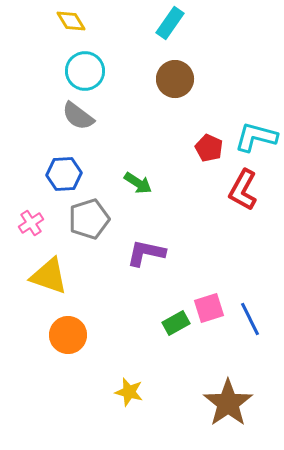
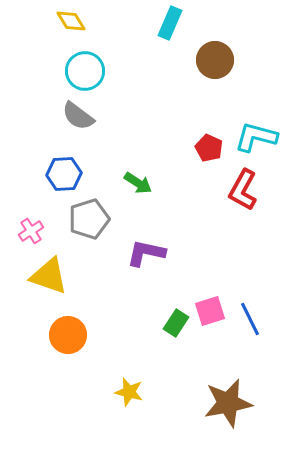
cyan rectangle: rotated 12 degrees counterclockwise
brown circle: moved 40 px right, 19 px up
pink cross: moved 8 px down
pink square: moved 1 px right, 3 px down
green rectangle: rotated 28 degrees counterclockwise
brown star: rotated 24 degrees clockwise
